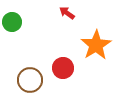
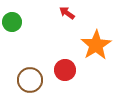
red circle: moved 2 px right, 2 px down
